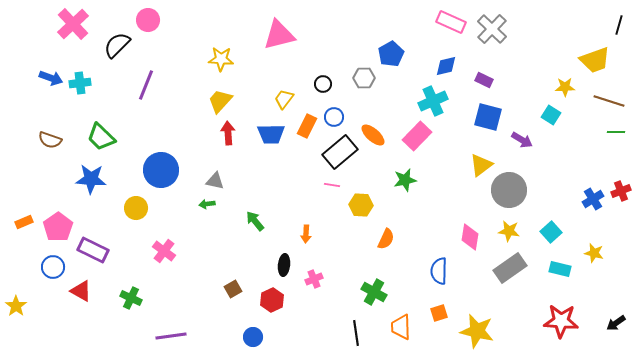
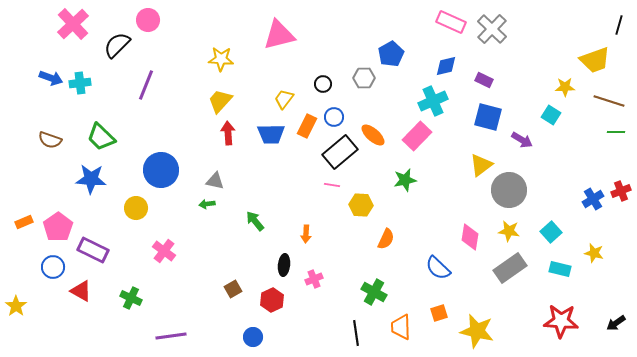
blue semicircle at (439, 271): moved 1 px left, 3 px up; rotated 48 degrees counterclockwise
